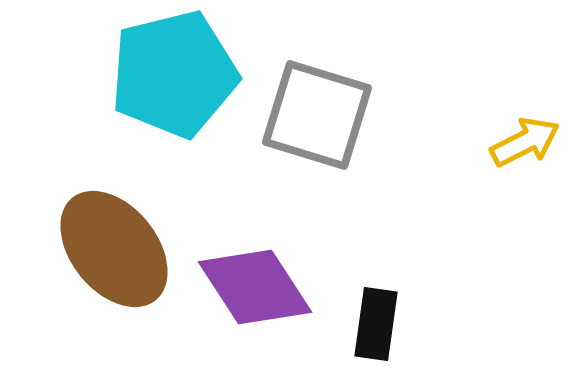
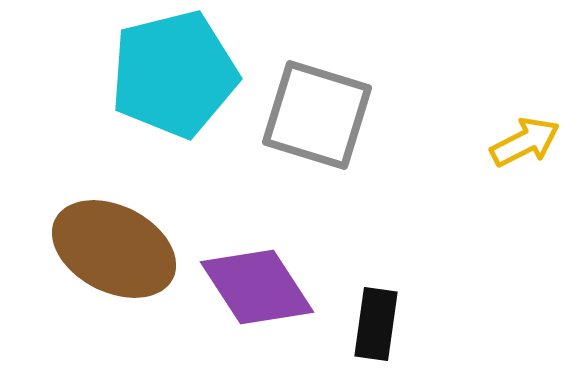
brown ellipse: rotated 24 degrees counterclockwise
purple diamond: moved 2 px right
